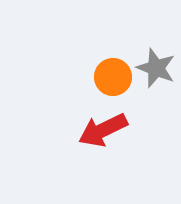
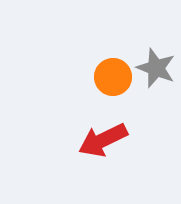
red arrow: moved 10 px down
